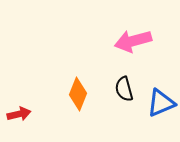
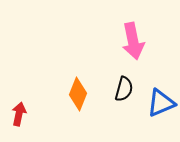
pink arrow: rotated 87 degrees counterclockwise
black semicircle: rotated 150 degrees counterclockwise
red arrow: rotated 65 degrees counterclockwise
